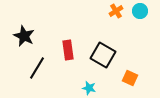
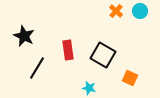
orange cross: rotated 16 degrees counterclockwise
